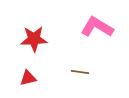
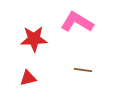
pink L-shape: moved 20 px left, 5 px up
brown line: moved 3 px right, 2 px up
